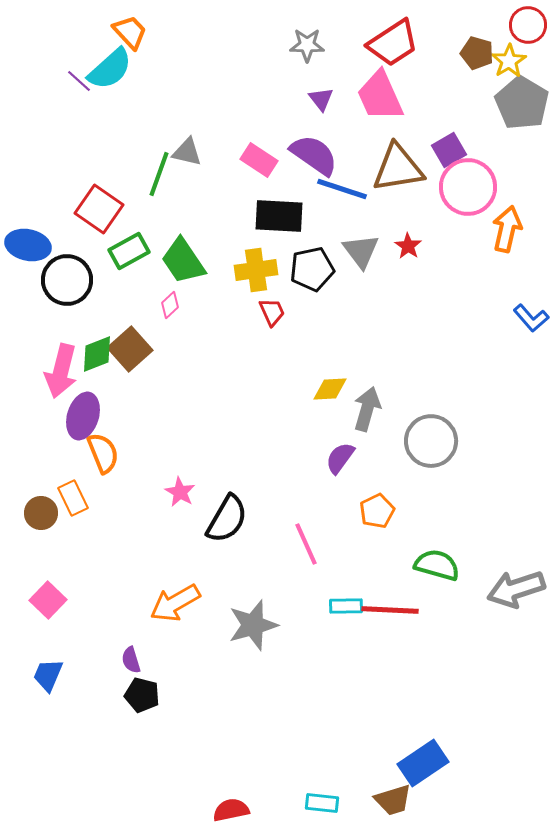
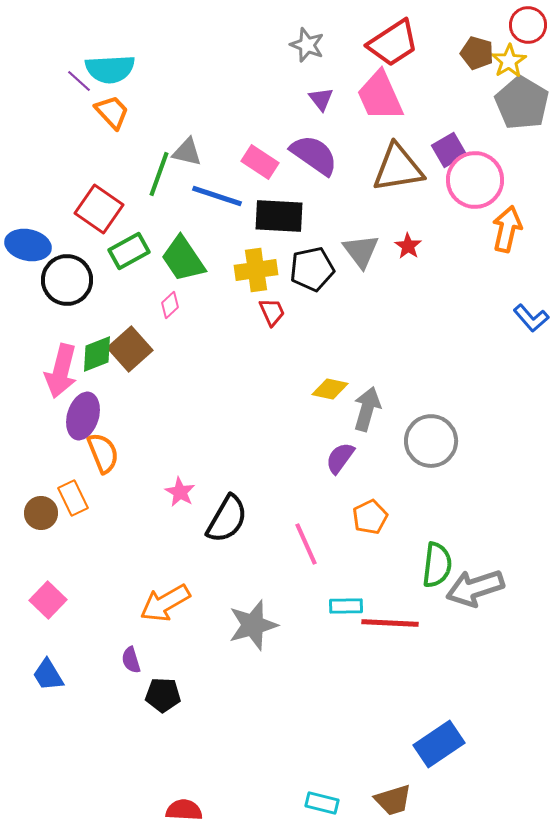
orange trapezoid at (130, 32): moved 18 px left, 80 px down
gray star at (307, 45): rotated 20 degrees clockwise
cyan semicircle at (110, 69): rotated 39 degrees clockwise
pink rectangle at (259, 160): moved 1 px right, 2 px down
pink circle at (468, 187): moved 7 px right, 7 px up
blue line at (342, 189): moved 125 px left, 7 px down
green trapezoid at (183, 261): moved 2 px up
yellow diamond at (330, 389): rotated 15 degrees clockwise
orange pentagon at (377, 511): moved 7 px left, 6 px down
green semicircle at (437, 565): rotated 81 degrees clockwise
gray arrow at (516, 589): moved 41 px left, 1 px up
orange arrow at (175, 603): moved 10 px left
red line at (390, 610): moved 13 px down
blue trapezoid at (48, 675): rotated 54 degrees counterclockwise
black pentagon at (142, 695): moved 21 px right; rotated 12 degrees counterclockwise
blue rectangle at (423, 763): moved 16 px right, 19 px up
cyan rectangle at (322, 803): rotated 8 degrees clockwise
red semicircle at (231, 810): moved 47 px left; rotated 15 degrees clockwise
